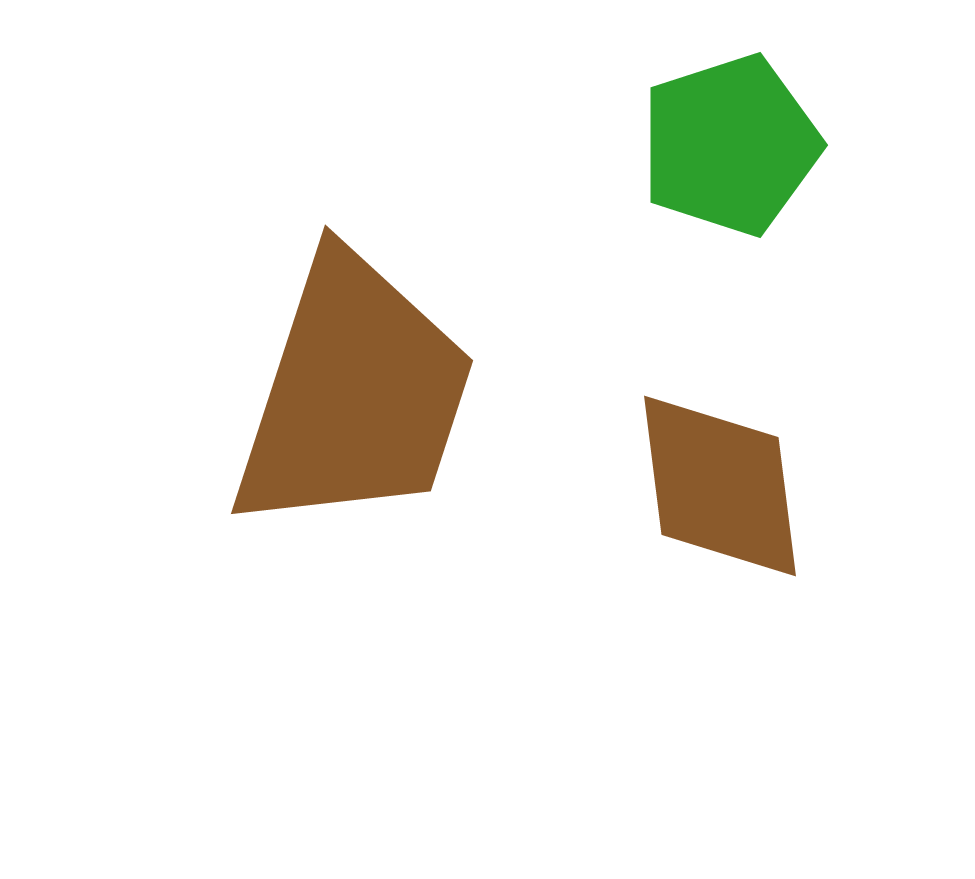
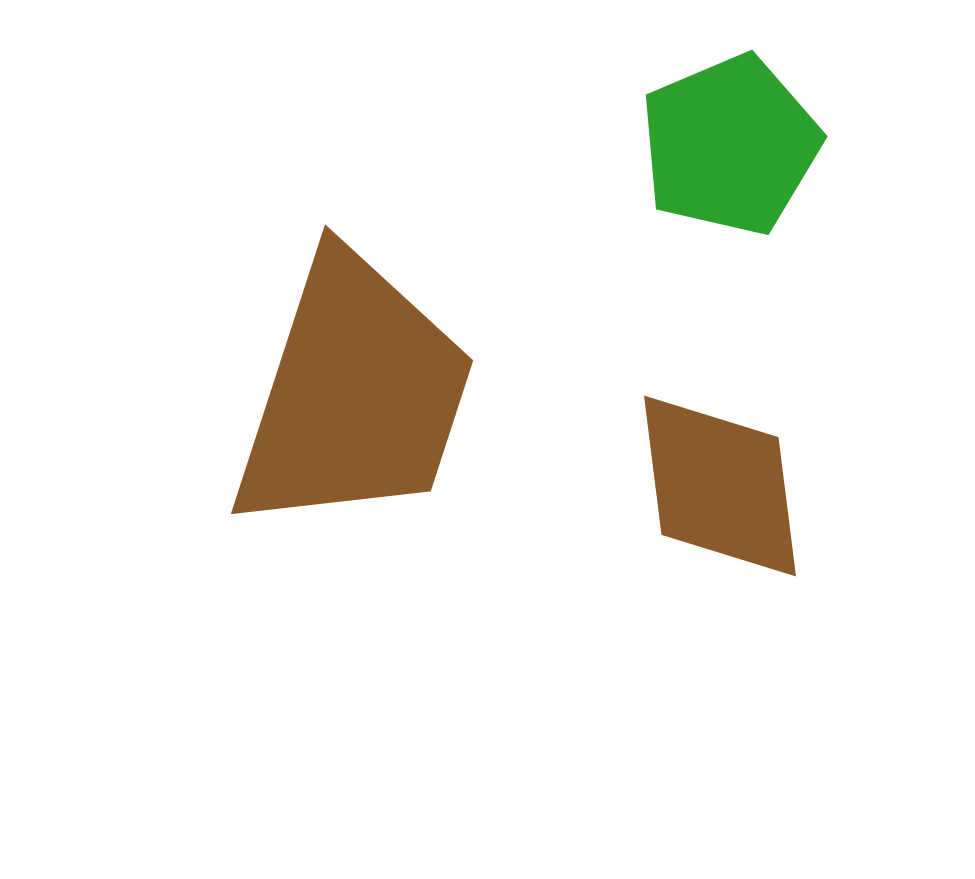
green pentagon: rotated 5 degrees counterclockwise
